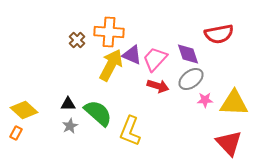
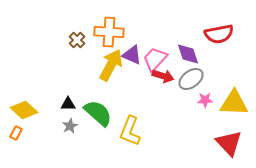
red arrow: moved 5 px right, 10 px up
